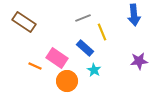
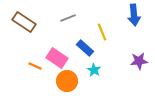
gray line: moved 15 px left
